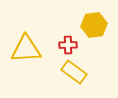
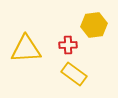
yellow rectangle: moved 2 px down
